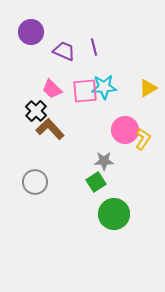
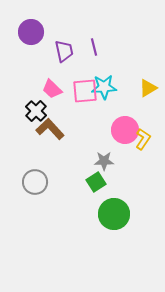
purple trapezoid: rotated 55 degrees clockwise
